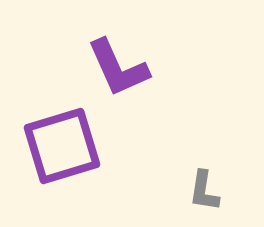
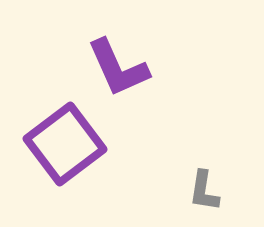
purple square: moved 3 px right, 2 px up; rotated 20 degrees counterclockwise
